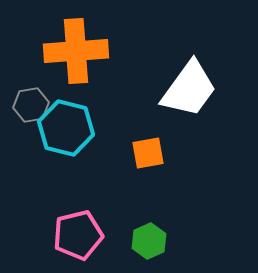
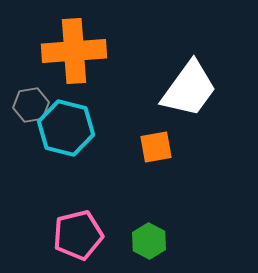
orange cross: moved 2 px left
orange square: moved 8 px right, 6 px up
green hexagon: rotated 8 degrees counterclockwise
